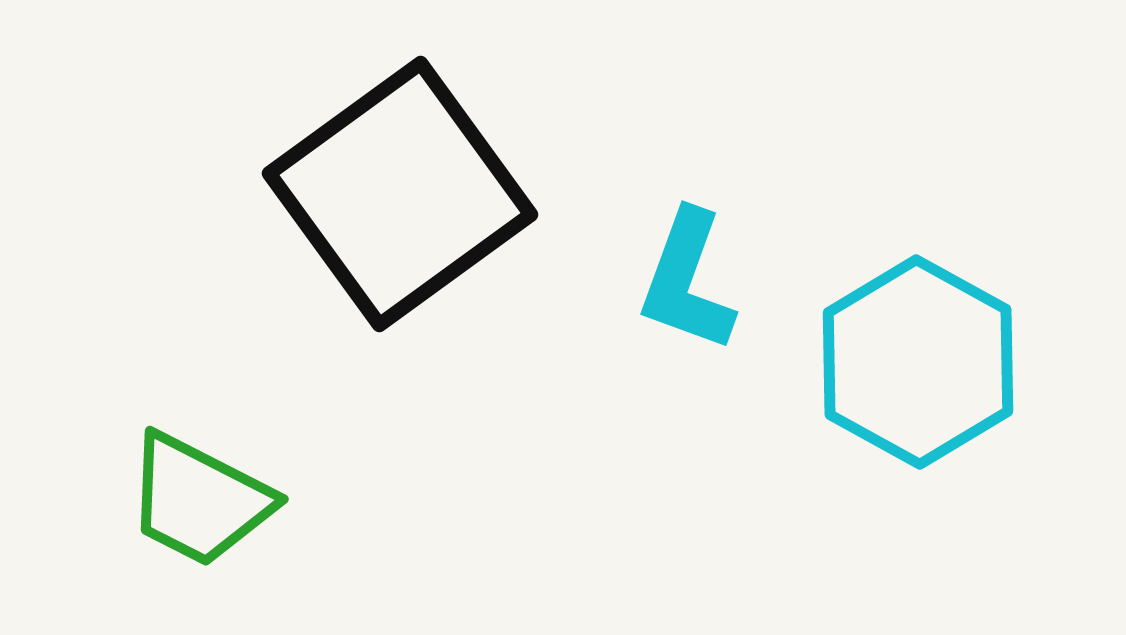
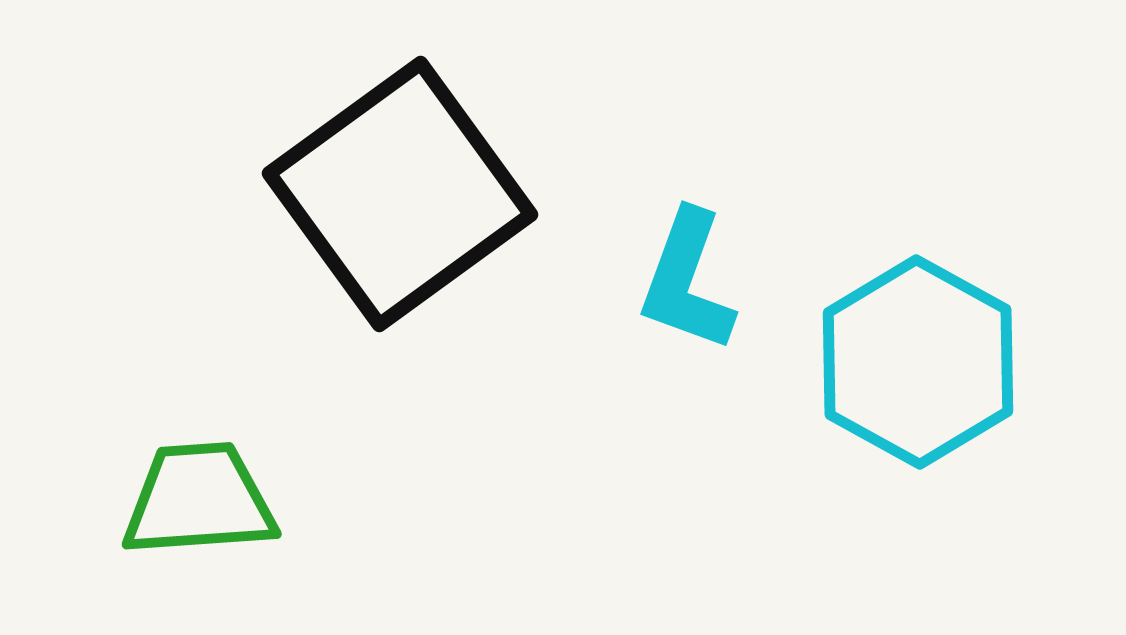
green trapezoid: rotated 149 degrees clockwise
